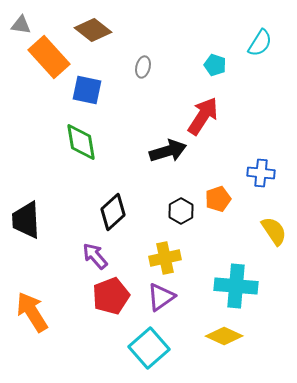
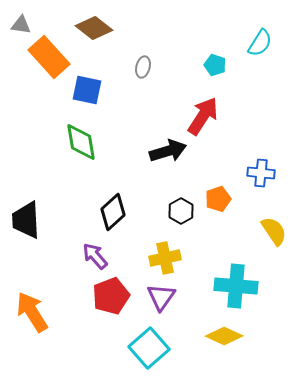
brown diamond: moved 1 px right, 2 px up
purple triangle: rotated 20 degrees counterclockwise
